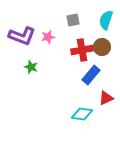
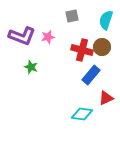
gray square: moved 1 px left, 4 px up
red cross: rotated 25 degrees clockwise
